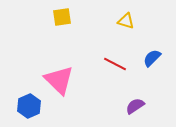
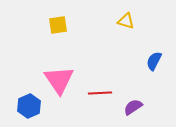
yellow square: moved 4 px left, 8 px down
blue semicircle: moved 2 px right, 3 px down; rotated 18 degrees counterclockwise
red line: moved 15 px left, 29 px down; rotated 30 degrees counterclockwise
pink triangle: rotated 12 degrees clockwise
purple semicircle: moved 2 px left, 1 px down
